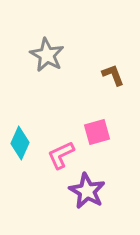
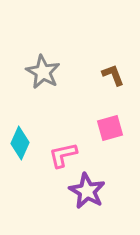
gray star: moved 4 px left, 17 px down
pink square: moved 13 px right, 4 px up
pink L-shape: moved 2 px right; rotated 12 degrees clockwise
